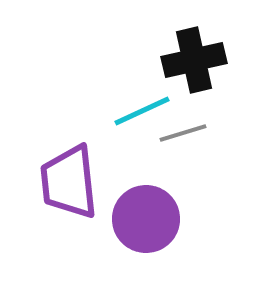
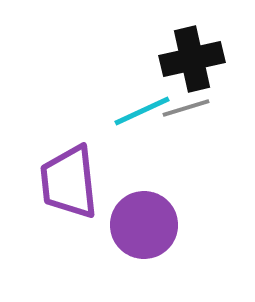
black cross: moved 2 px left, 1 px up
gray line: moved 3 px right, 25 px up
purple circle: moved 2 px left, 6 px down
